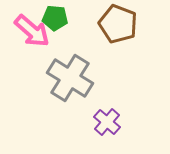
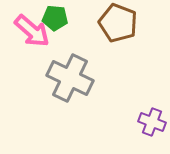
brown pentagon: moved 1 px up
gray cross: rotated 6 degrees counterclockwise
purple cross: moved 45 px right; rotated 20 degrees counterclockwise
